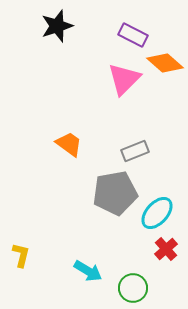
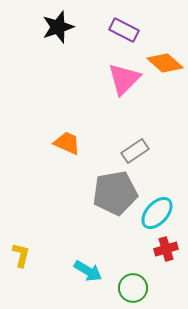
black star: moved 1 px right, 1 px down
purple rectangle: moved 9 px left, 5 px up
orange trapezoid: moved 2 px left, 1 px up; rotated 12 degrees counterclockwise
gray rectangle: rotated 12 degrees counterclockwise
red cross: rotated 25 degrees clockwise
